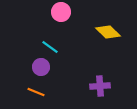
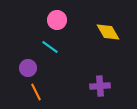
pink circle: moved 4 px left, 8 px down
yellow diamond: rotated 15 degrees clockwise
purple circle: moved 13 px left, 1 px down
orange line: rotated 42 degrees clockwise
